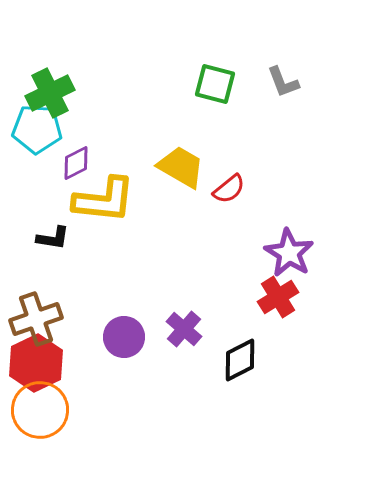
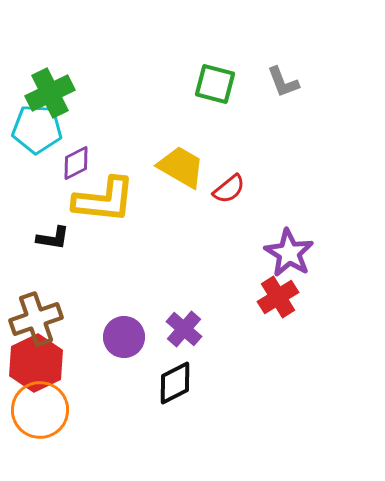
black diamond: moved 65 px left, 23 px down
